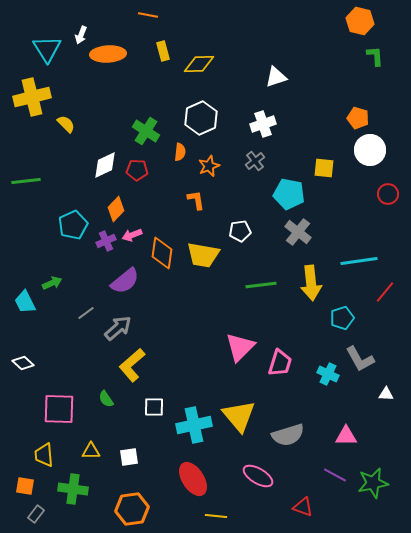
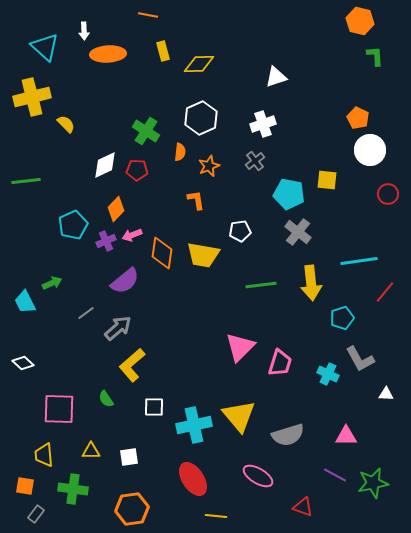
white arrow at (81, 35): moved 3 px right, 4 px up; rotated 24 degrees counterclockwise
cyan triangle at (47, 49): moved 2 px left, 2 px up; rotated 16 degrees counterclockwise
orange pentagon at (358, 118): rotated 10 degrees clockwise
yellow square at (324, 168): moved 3 px right, 12 px down
